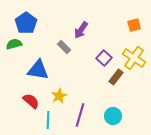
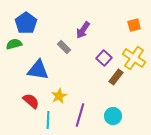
purple arrow: moved 2 px right
